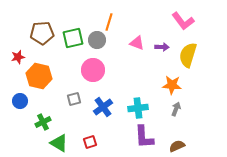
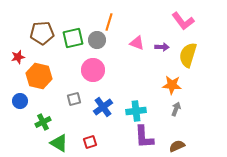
cyan cross: moved 2 px left, 3 px down
